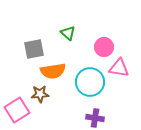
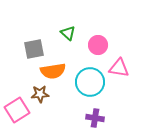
pink circle: moved 6 px left, 2 px up
